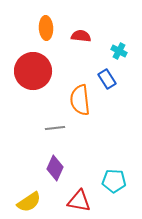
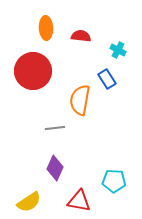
cyan cross: moved 1 px left, 1 px up
orange semicircle: rotated 16 degrees clockwise
